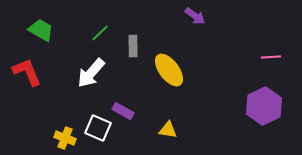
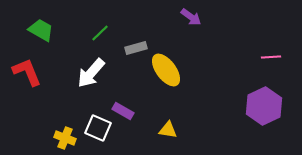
purple arrow: moved 4 px left, 1 px down
gray rectangle: moved 3 px right, 2 px down; rotated 75 degrees clockwise
yellow ellipse: moved 3 px left
